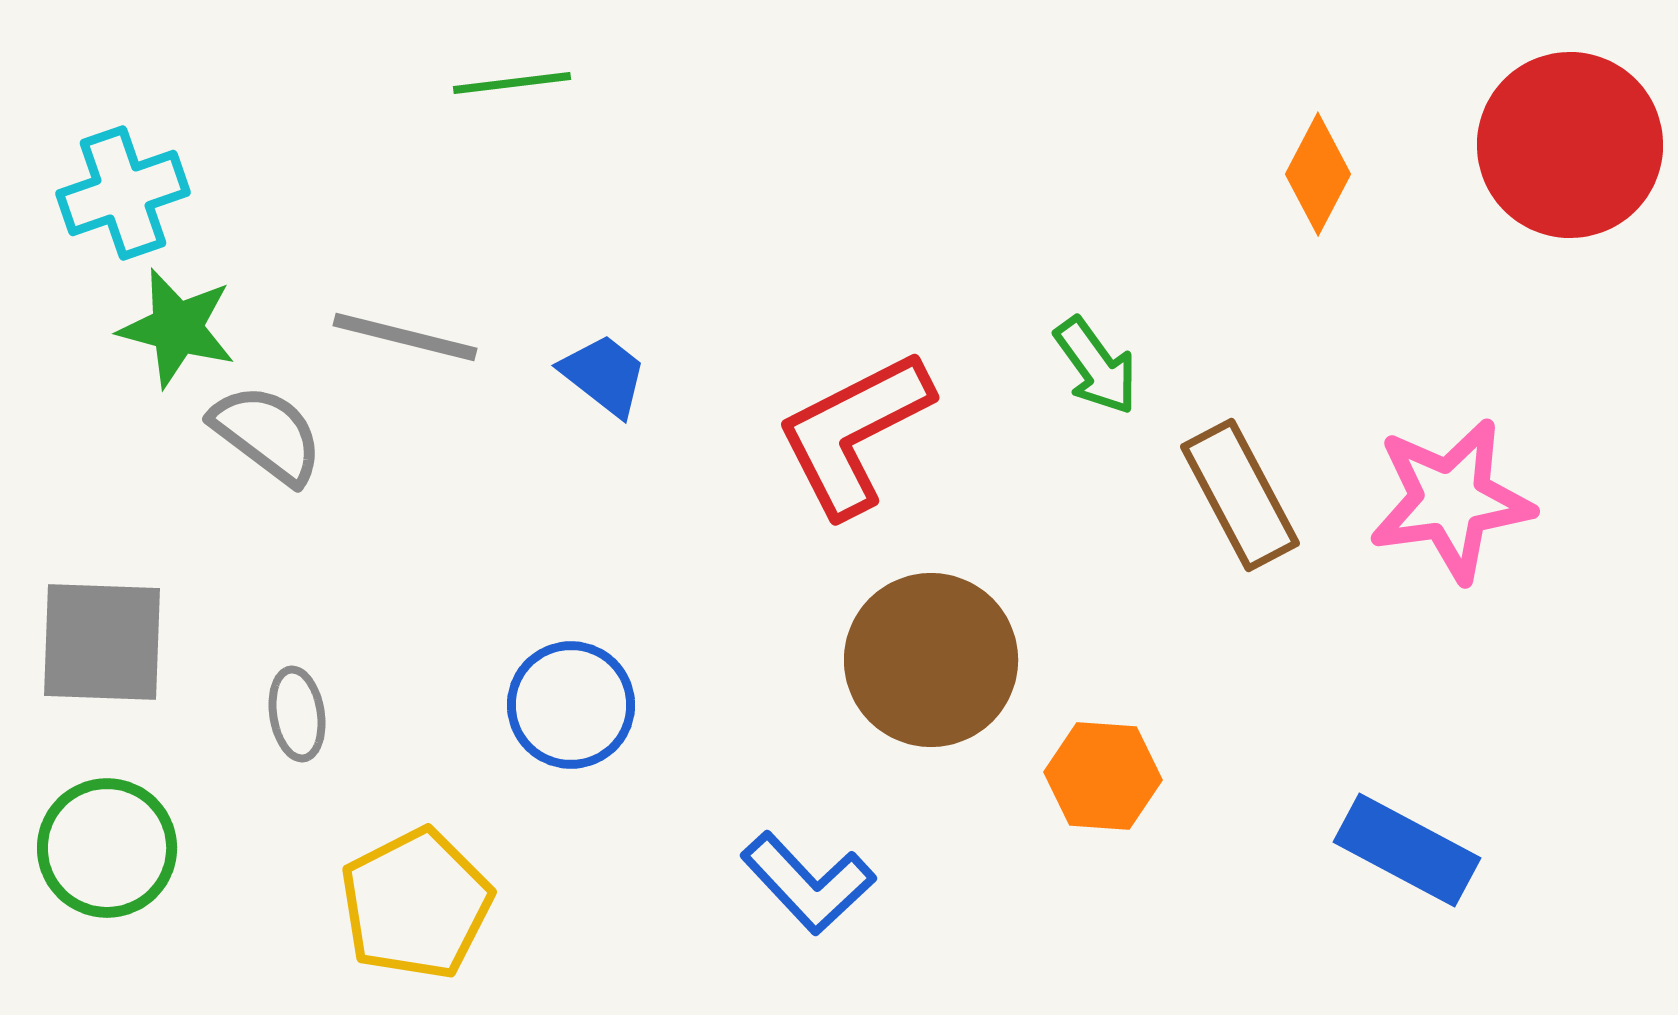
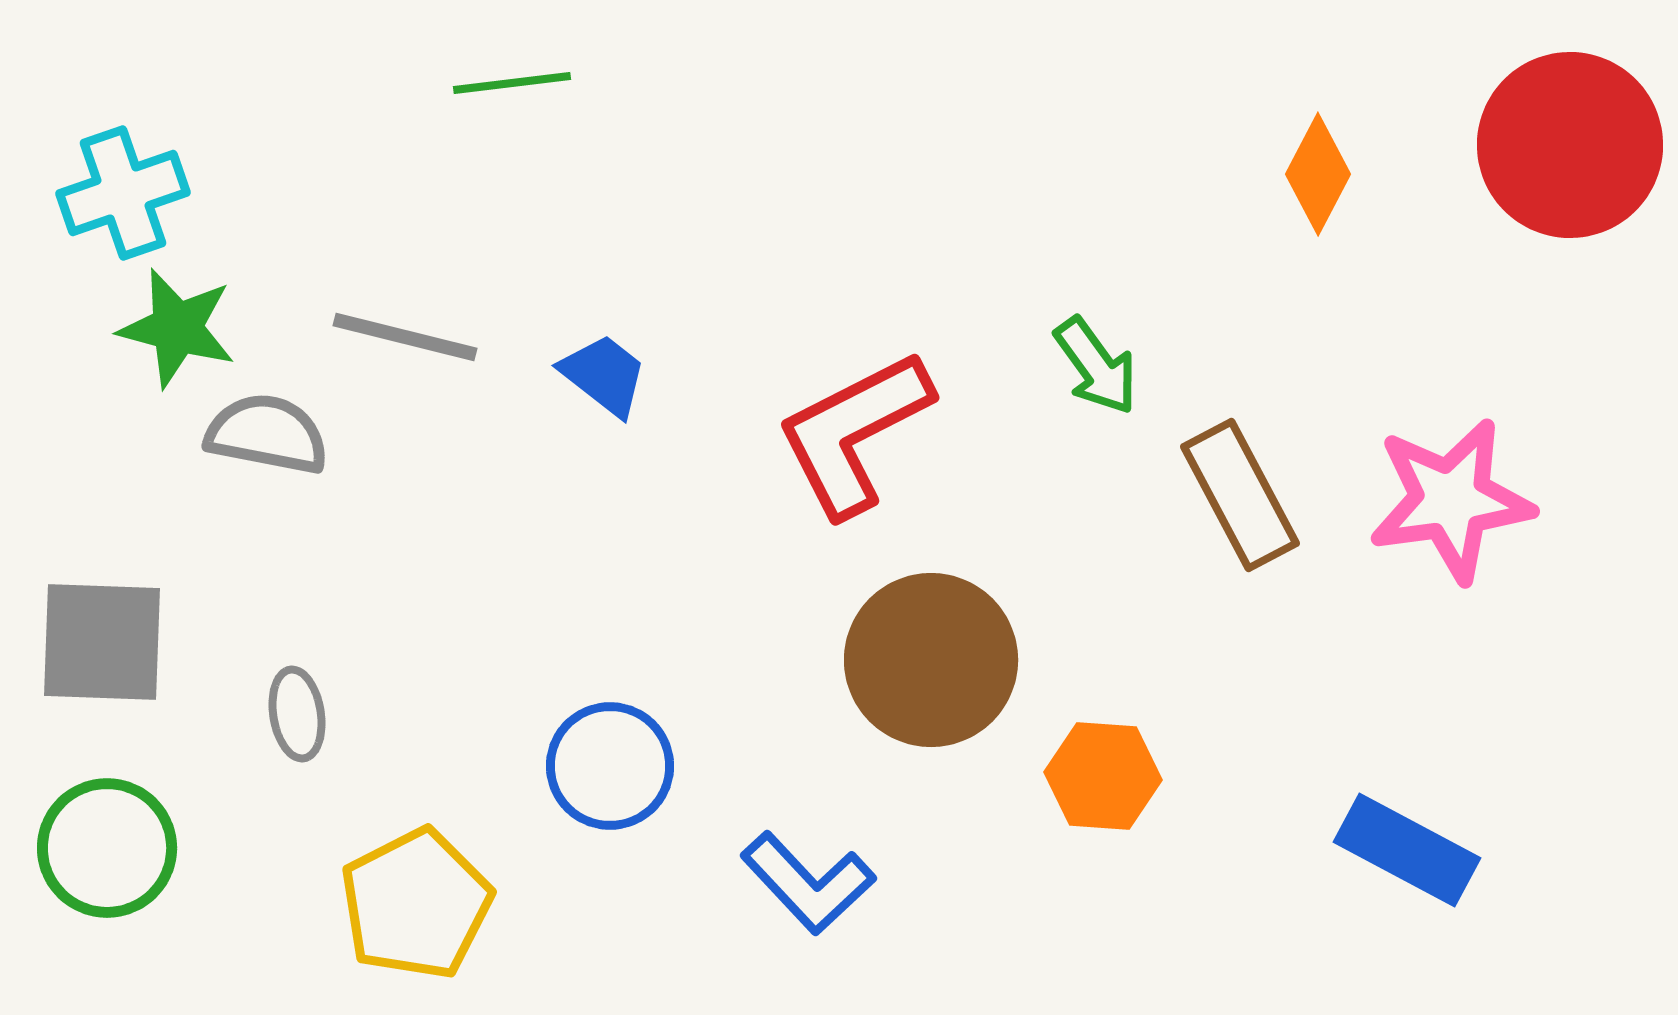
gray semicircle: rotated 26 degrees counterclockwise
blue circle: moved 39 px right, 61 px down
